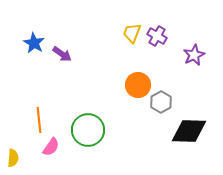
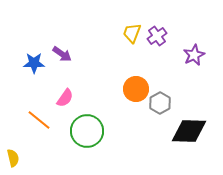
purple cross: rotated 24 degrees clockwise
blue star: moved 20 px down; rotated 30 degrees counterclockwise
orange circle: moved 2 px left, 4 px down
gray hexagon: moved 1 px left, 1 px down
orange line: rotated 45 degrees counterclockwise
green circle: moved 1 px left, 1 px down
pink semicircle: moved 14 px right, 49 px up
yellow semicircle: rotated 18 degrees counterclockwise
